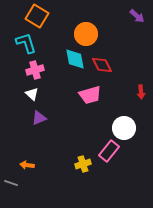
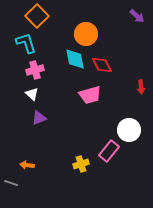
orange square: rotated 15 degrees clockwise
red arrow: moved 5 px up
white circle: moved 5 px right, 2 px down
yellow cross: moved 2 px left
